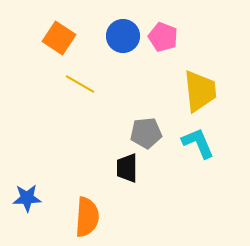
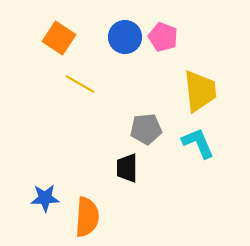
blue circle: moved 2 px right, 1 px down
gray pentagon: moved 4 px up
blue star: moved 18 px right
